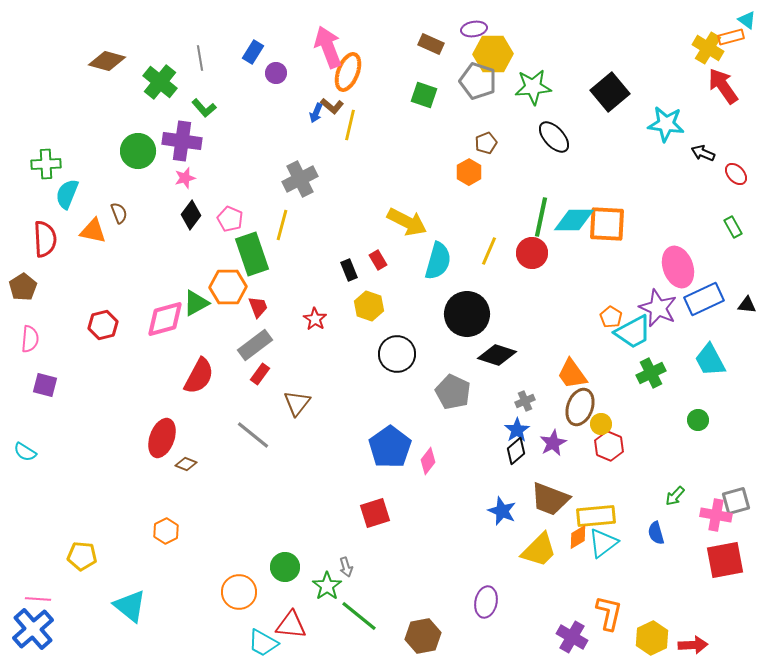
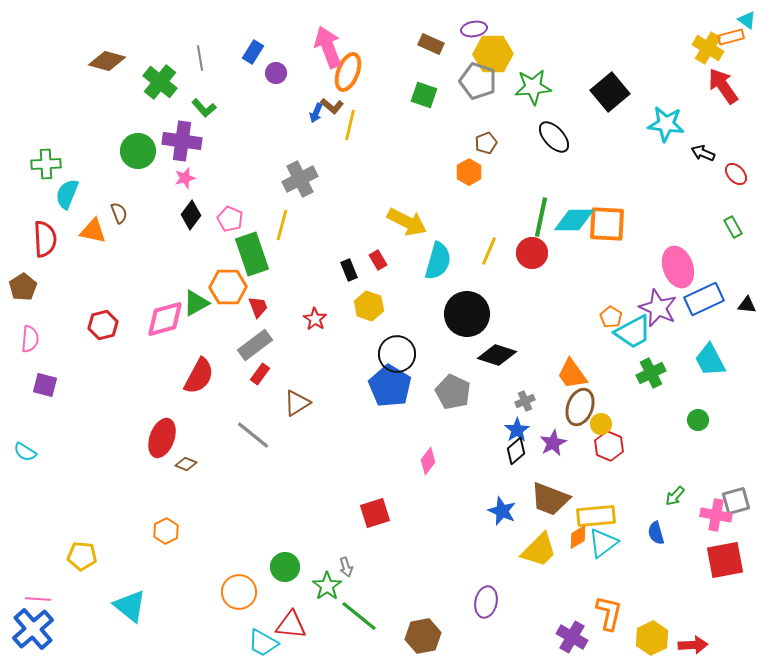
brown triangle at (297, 403): rotated 20 degrees clockwise
blue pentagon at (390, 447): moved 61 px up; rotated 6 degrees counterclockwise
